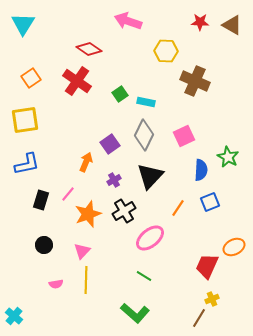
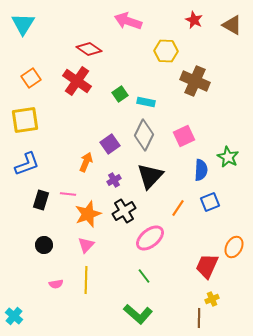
red star: moved 6 px left, 2 px up; rotated 24 degrees clockwise
blue L-shape: rotated 8 degrees counterclockwise
pink line: rotated 56 degrees clockwise
orange ellipse: rotated 35 degrees counterclockwise
pink triangle: moved 4 px right, 6 px up
green line: rotated 21 degrees clockwise
green L-shape: moved 3 px right, 1 px down
brown line: rotated 30 degrees counterclockwise
